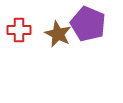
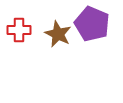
purple pentagon: moved 4 px right
